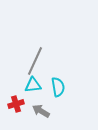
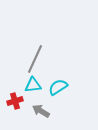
gray line: moved 2 px up
cyan semicircle: rotated 114 degrees counterclockwise
red cross: moved 1 px left, 3 px up
